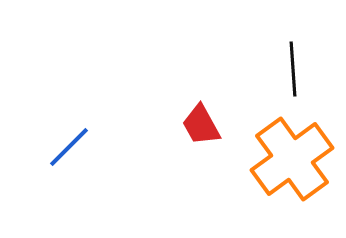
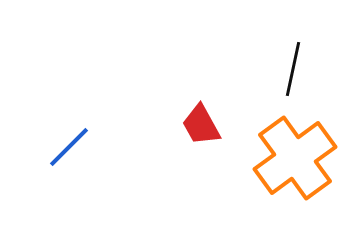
black line: rotated 16 degrees clockwise
orange cross: moved 3 px right, 1 px up
